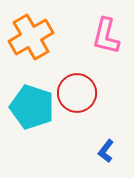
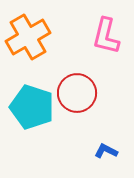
orange cross: moved 3 px left
blue L-shape: rotated 80 degrees clockwise
